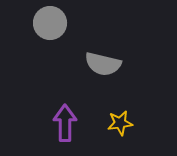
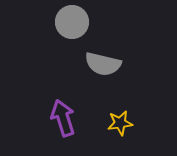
gray circle: moved 22 px right, 1 px up
purple arrow: moved 2 px left, 5 px up; rotated 18 degrees counterclockwise
